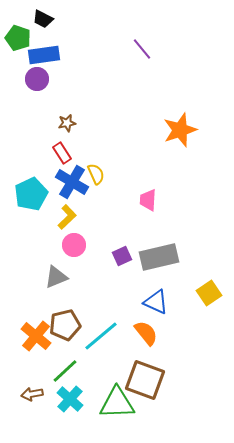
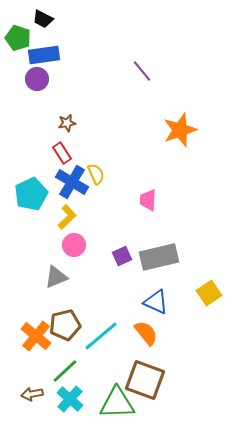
purple line: moved 22 px down
